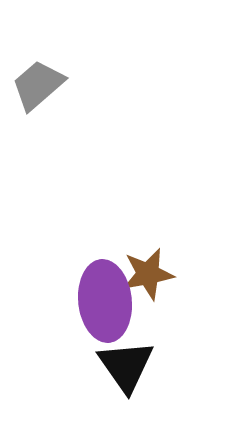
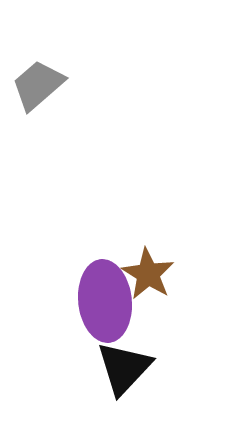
brown star: rotated 30 degrees counterclockwise
black triangle: moved 2 px left, 2 px down; rotated 18 degrees clockwise
